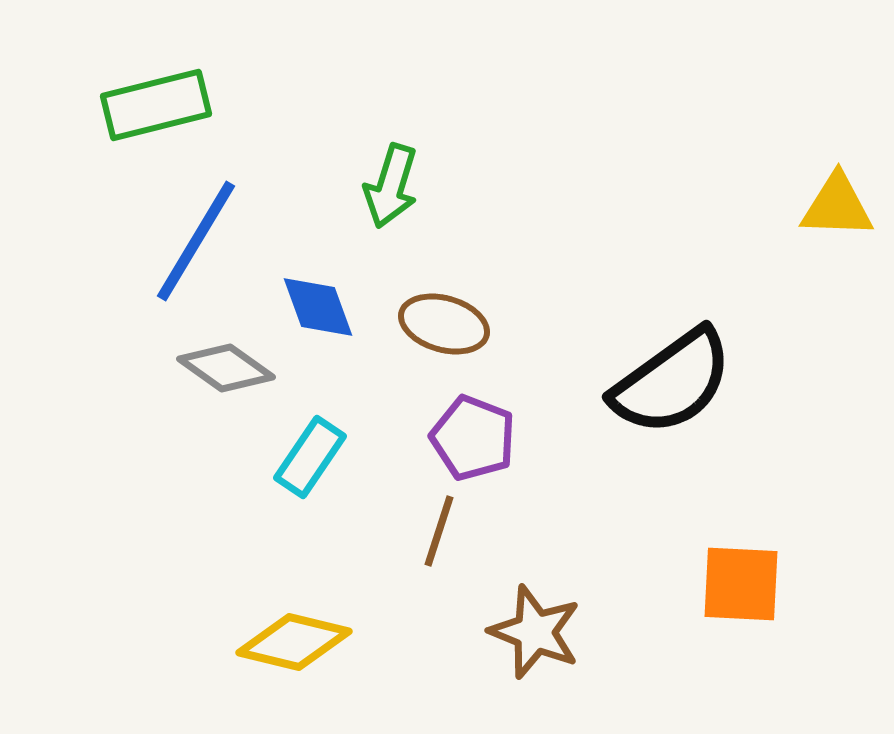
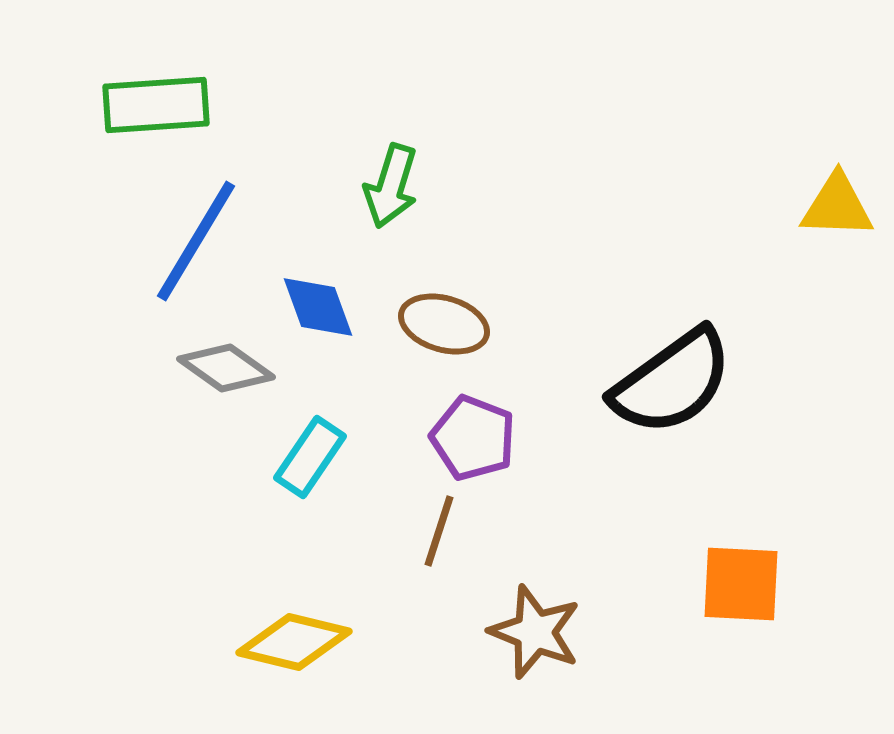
green rectangle: rotated 10 degrees clockwise
